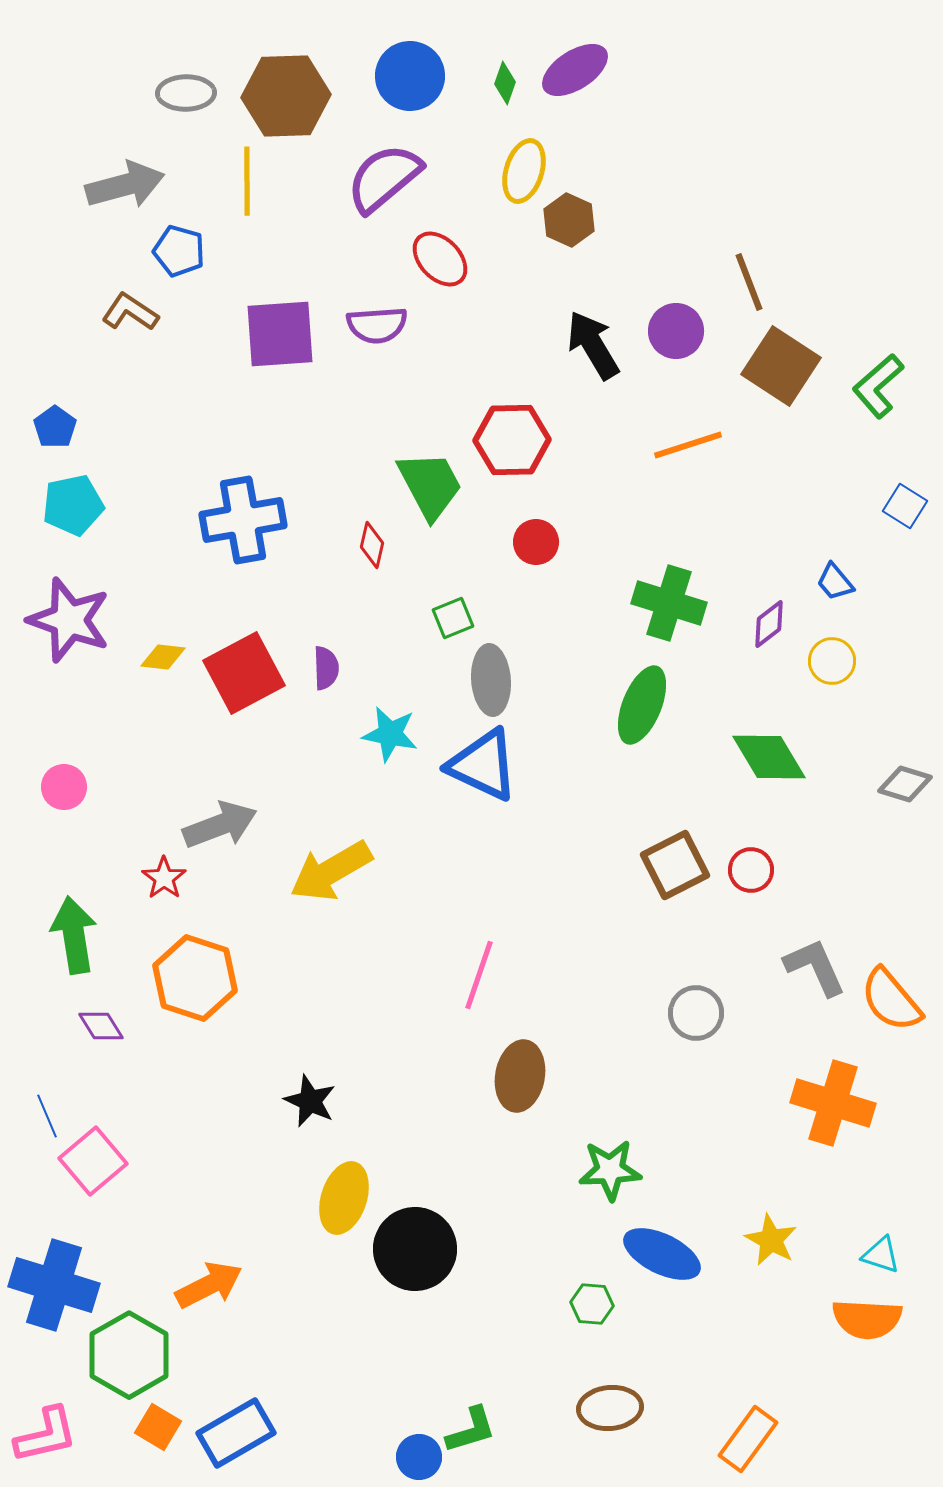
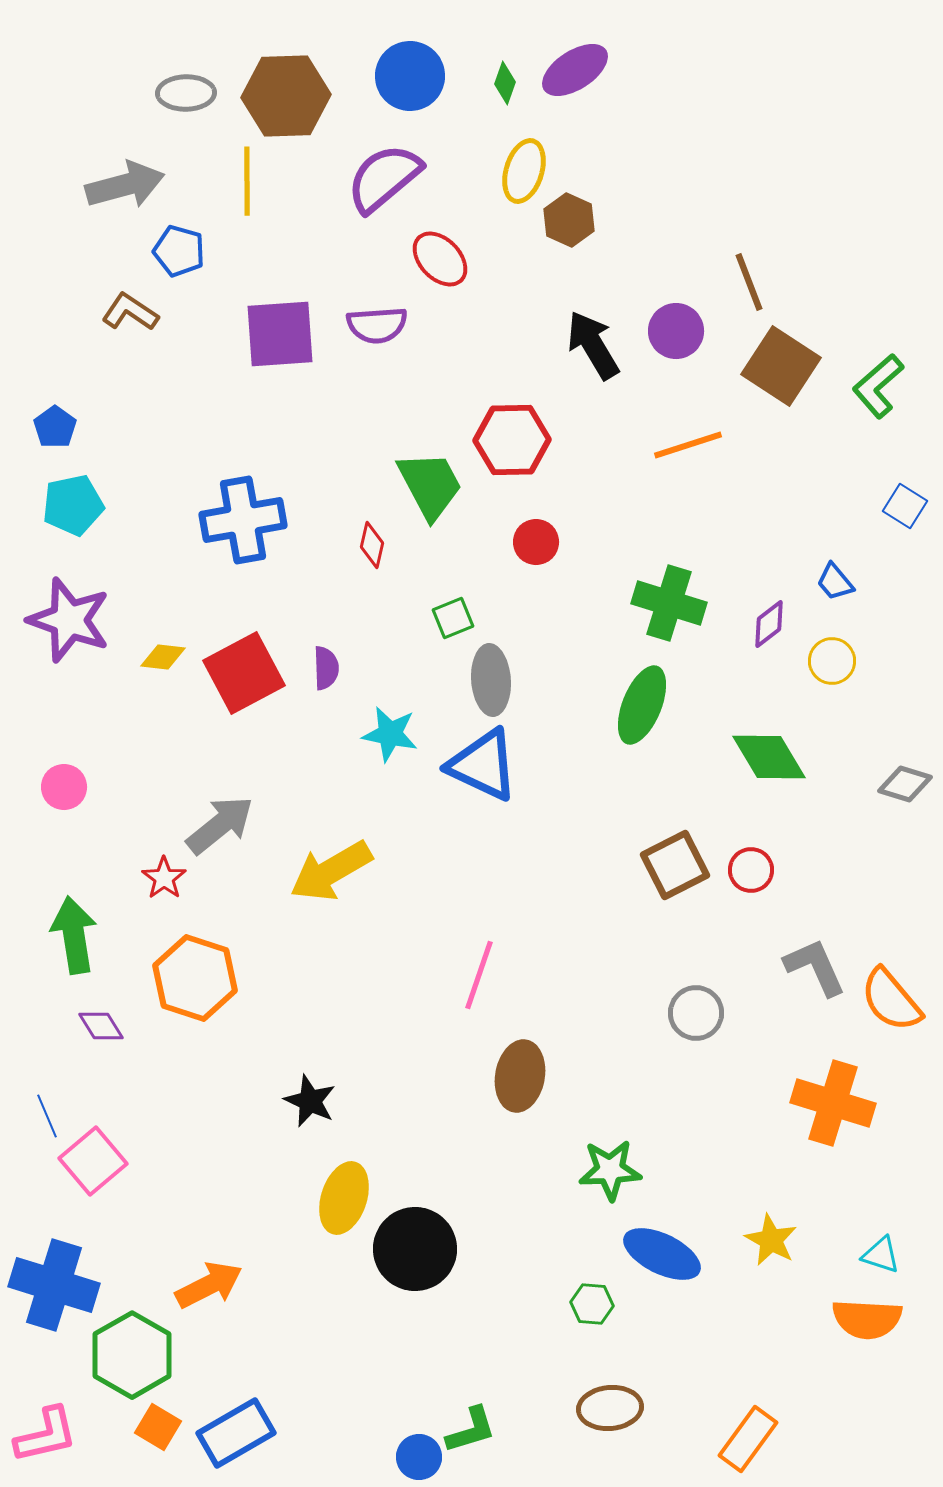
gray arrow at (220, 825): rotated 18 degrees counterclockwise
green hexagon at (129, 1355): moved 3 px right
